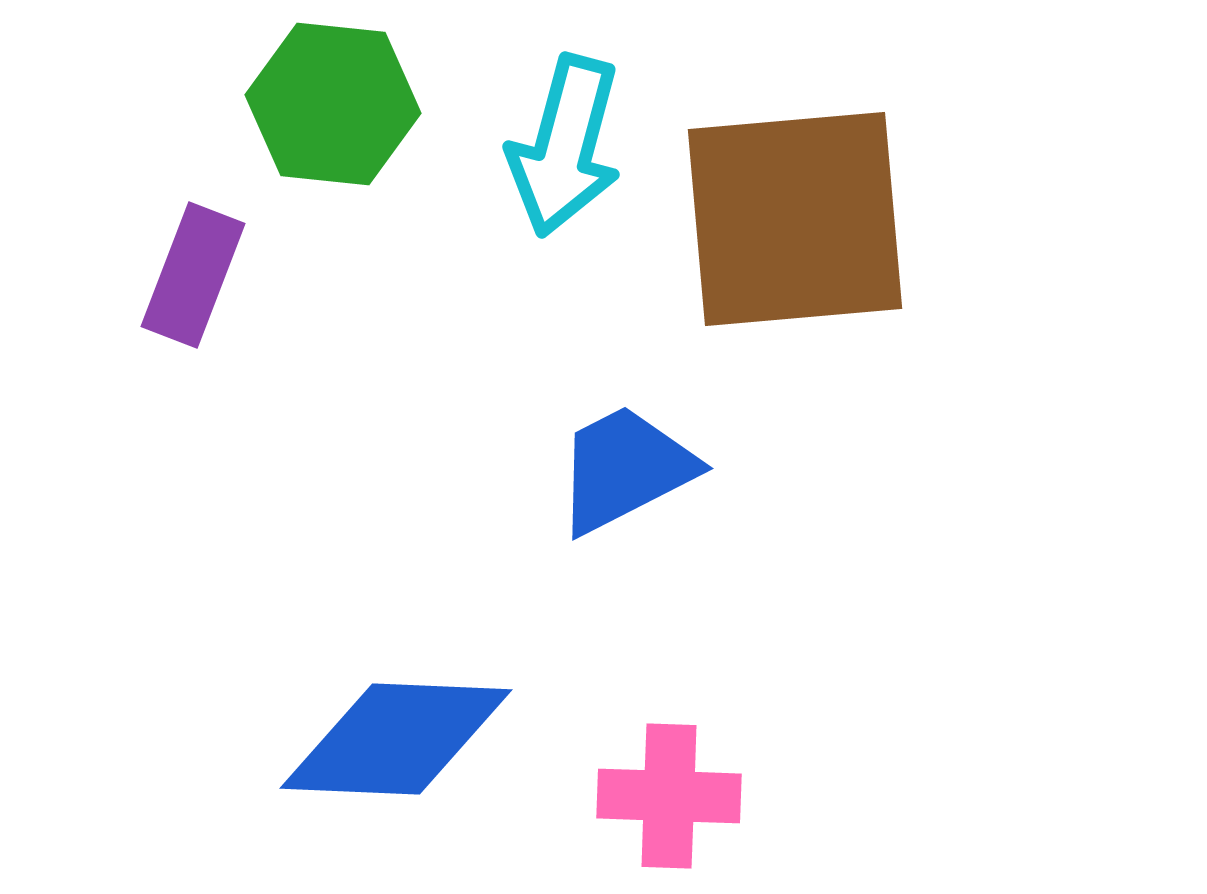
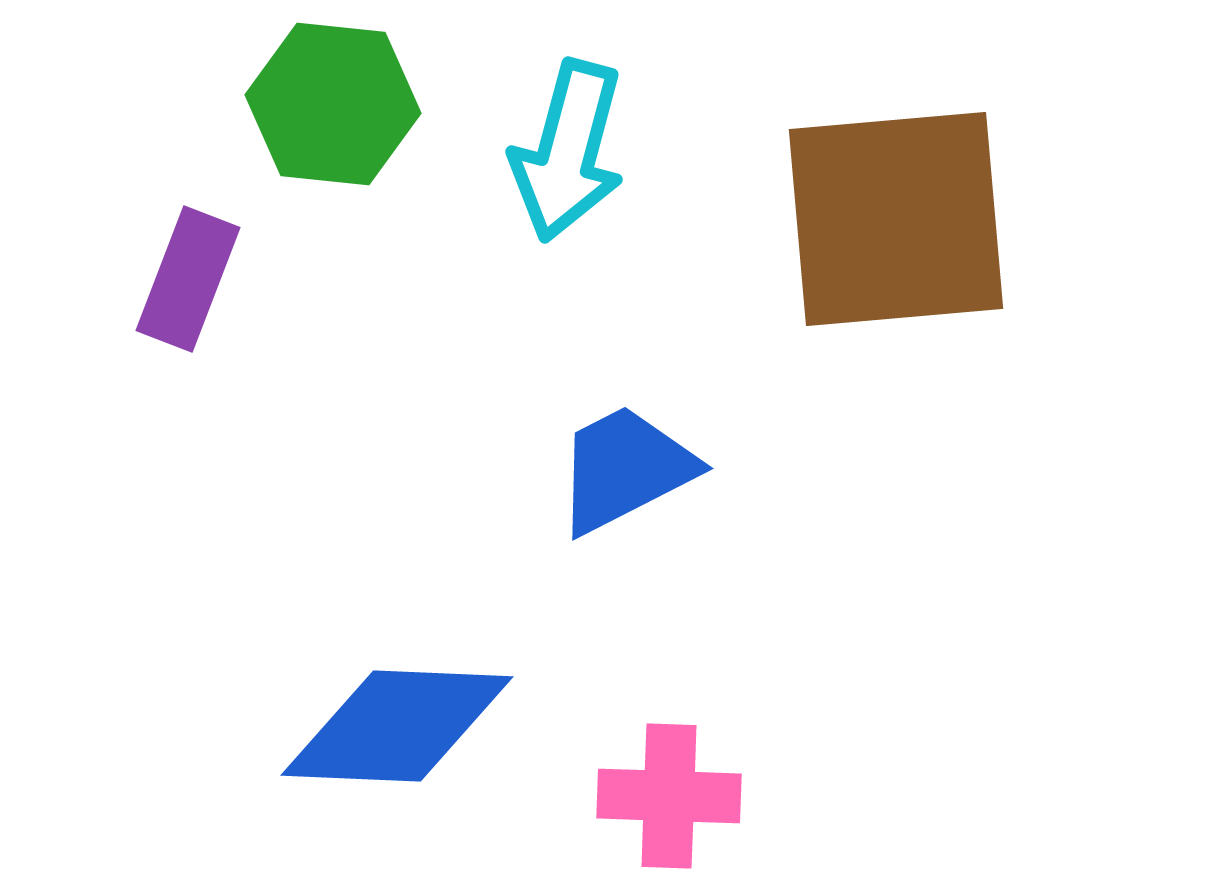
cyan arrow: moved 3 px right, 5 px down
brown square: moved 101 px right
purple rectangle: moved 5 px left, 4 px down
blue diamond: moved 1 px right, 13 px up
